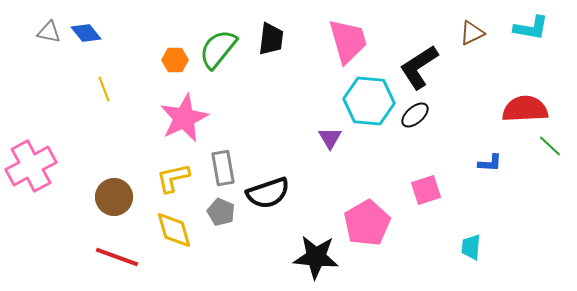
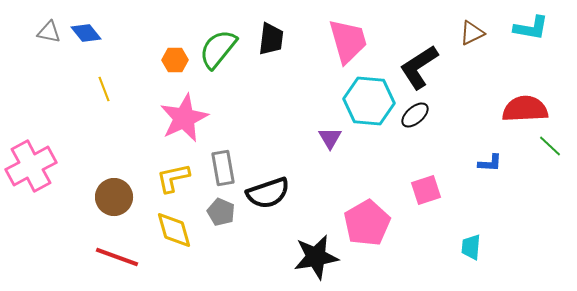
black star: rotated 15 degrees counterclockwise
